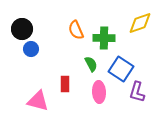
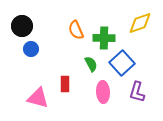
black circle: moved 3 px up
blue square: moved 1 px right, 6 px up; rotated 15 degrees clockwise
pink ellipse: moved 4 px right
pink triangle: moved 3 px up
